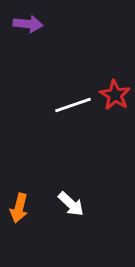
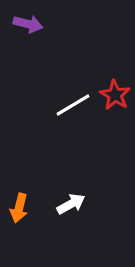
purple arrow: rotated 8 degrees clockwise
white line: rotated 12 degrees counterclockwise
white arrow: rotated 72 degrees counterclockwise
